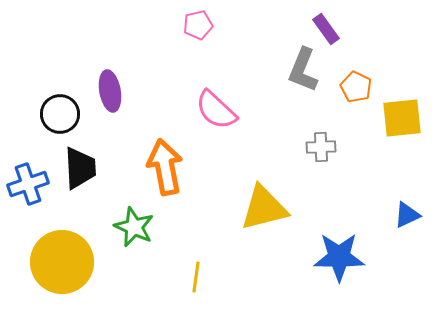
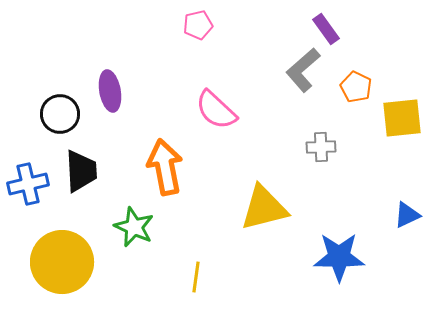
gray L-shape: rotated 27 degrees clockwise
black trapezoid: moved 1 px right, 3 px down
blue cross: rotated 6 degrees clockwise
